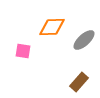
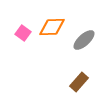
pink square: moved 18 px up; rotated 28 degrees clockwise
